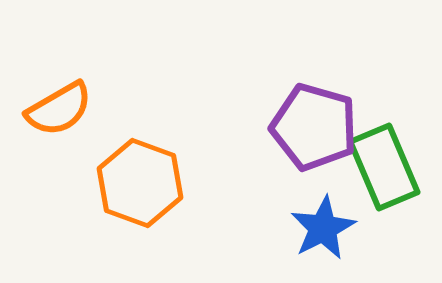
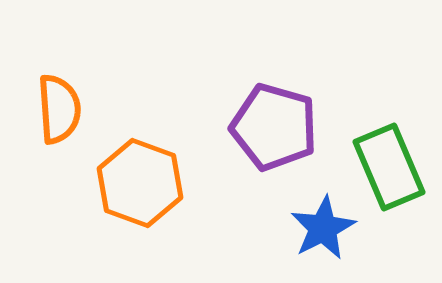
orange semicircle: rotated 64 degrees counterclockwise
purple pentagon: moved 40 px left
green rectangle: moved 5 px right
